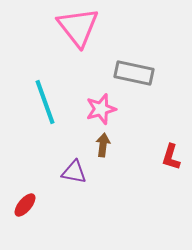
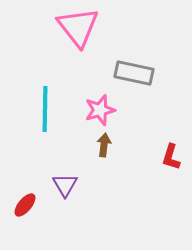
cyan line: moved 7 px down; rotated 21 degrees clockwise
pink star: moved 1 px left, 1 px down
brown arrow: moved 1 px right
purple triangle: moved 9 px left, 13 px down; rotated 48 degrees clockwise
